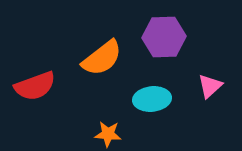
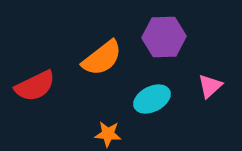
red semicircle: rotated 6 degrees counterclockwise
cyan ellipse: rotated 21 degrees counterclockwise
